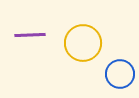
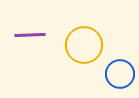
yellow circle: moved 1 px right, 2 px down
